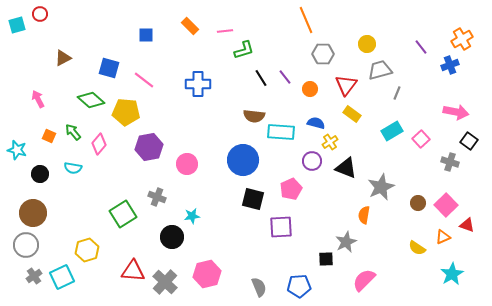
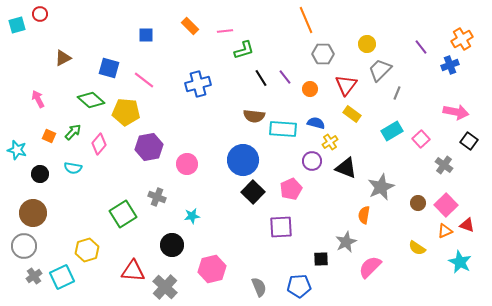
gray trapezoid at (380, 70): rotated 30 degrees counterclockwise
blue cross at (198, 84): rotated 15 degrees counterclockwise
green arrow at (73, 132): rotated 84 degrees clockwise
cyan rectangle at (281, 132): moved 2 px right, 3 px up
gray cross at (450, 162): moved 6 px left, 3 px down; rotated 18 degrees clockwise
black square at (253, 199): moved 7 px up; rotated 30 degrees clockwise
black circle at (172, 237): moved 8 px down
orange triangle at (443, 237): moved 2 px right, 6 px up
gray circle at (26, 245): moved 2 px left, 1 px down
black square at (326, 259): moved 5 px left
pink hexagon at (207, 274): moved 5 px right, 5 px up
cyan star at (452, 274): moved 8 px right, 12 px up; rotated 15 degrees counterclockwise
pink semicircle at (364, 280): moved 6 px right, 13 px up
gray cross at (165, 282): moved 5 px down
